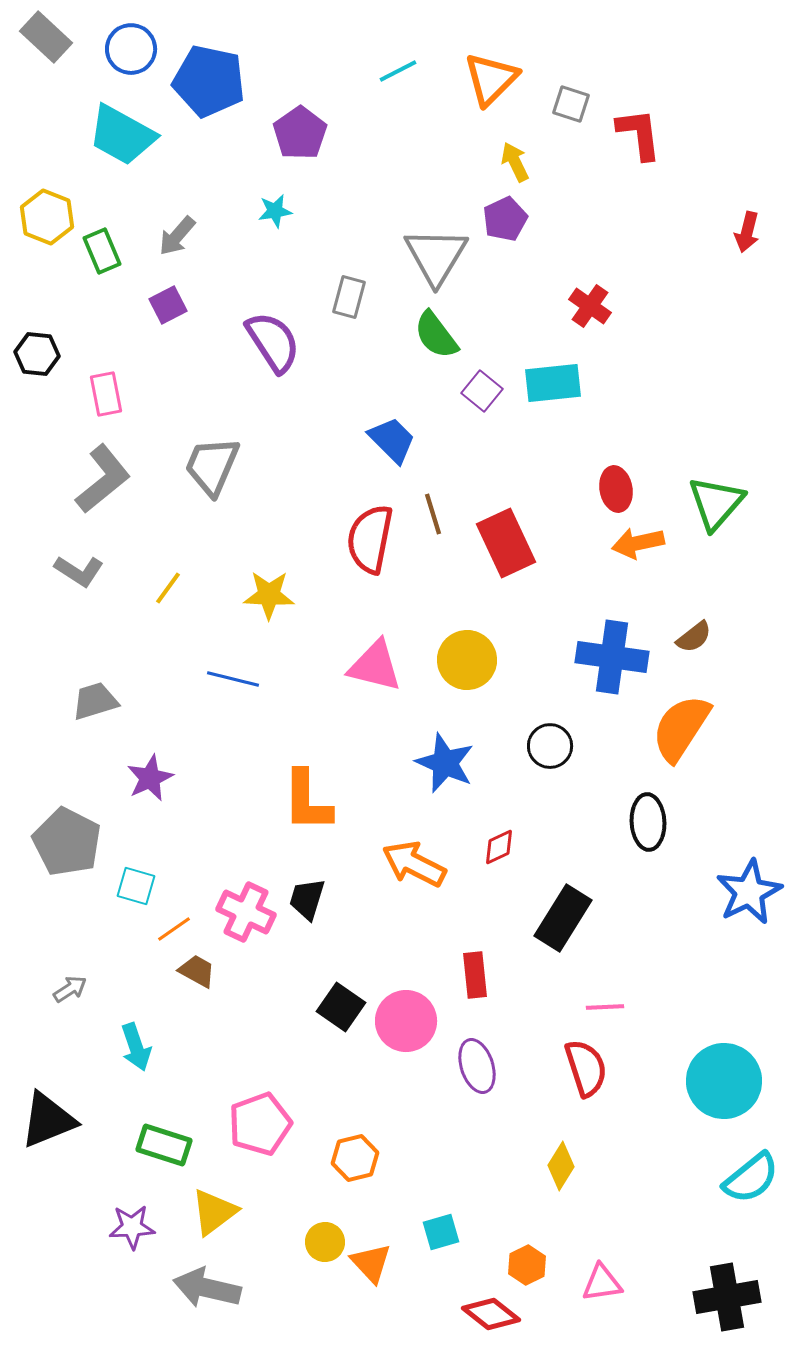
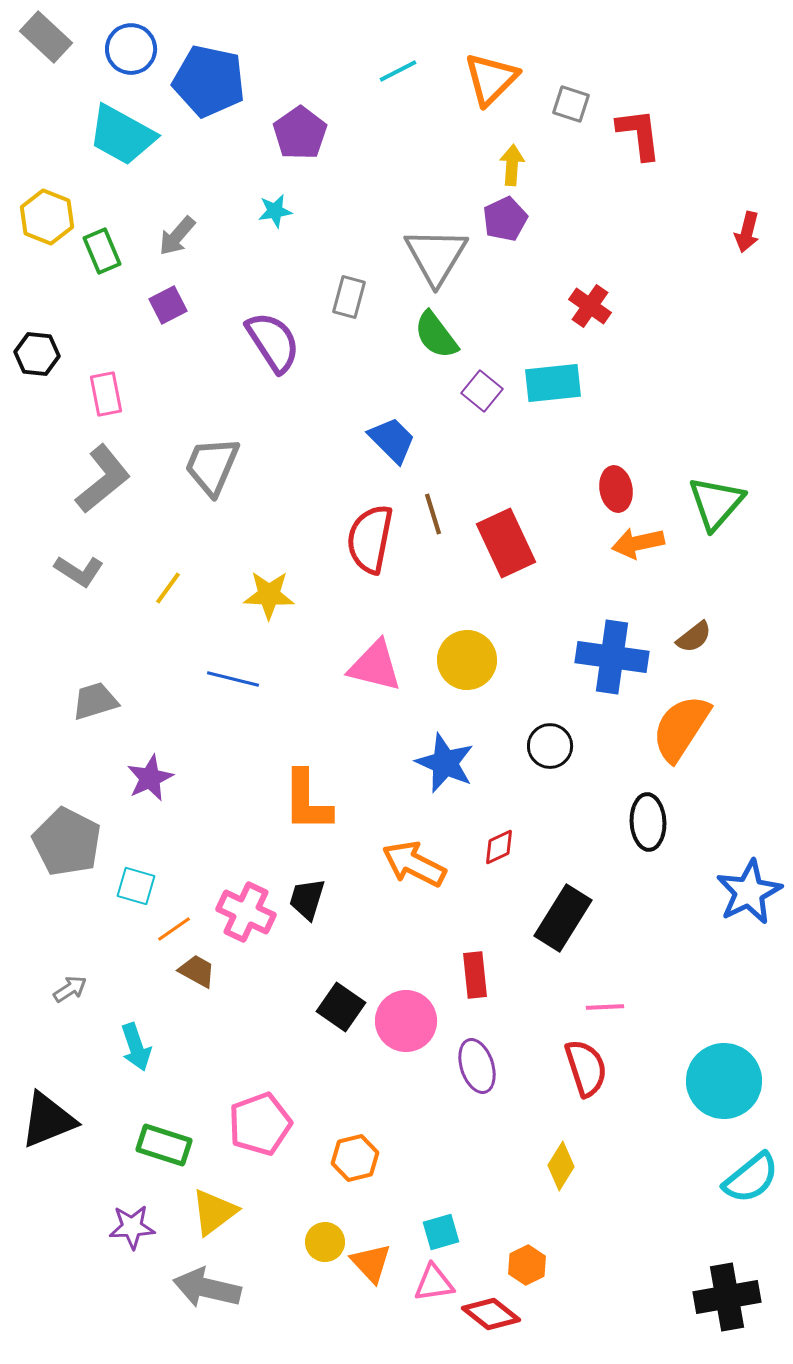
yellow arrow at (515, 162): moved 3 px left, 3 px down; rotated 30 degrees clockwise
pink triangle at (602, 1283): moved 168 px left
